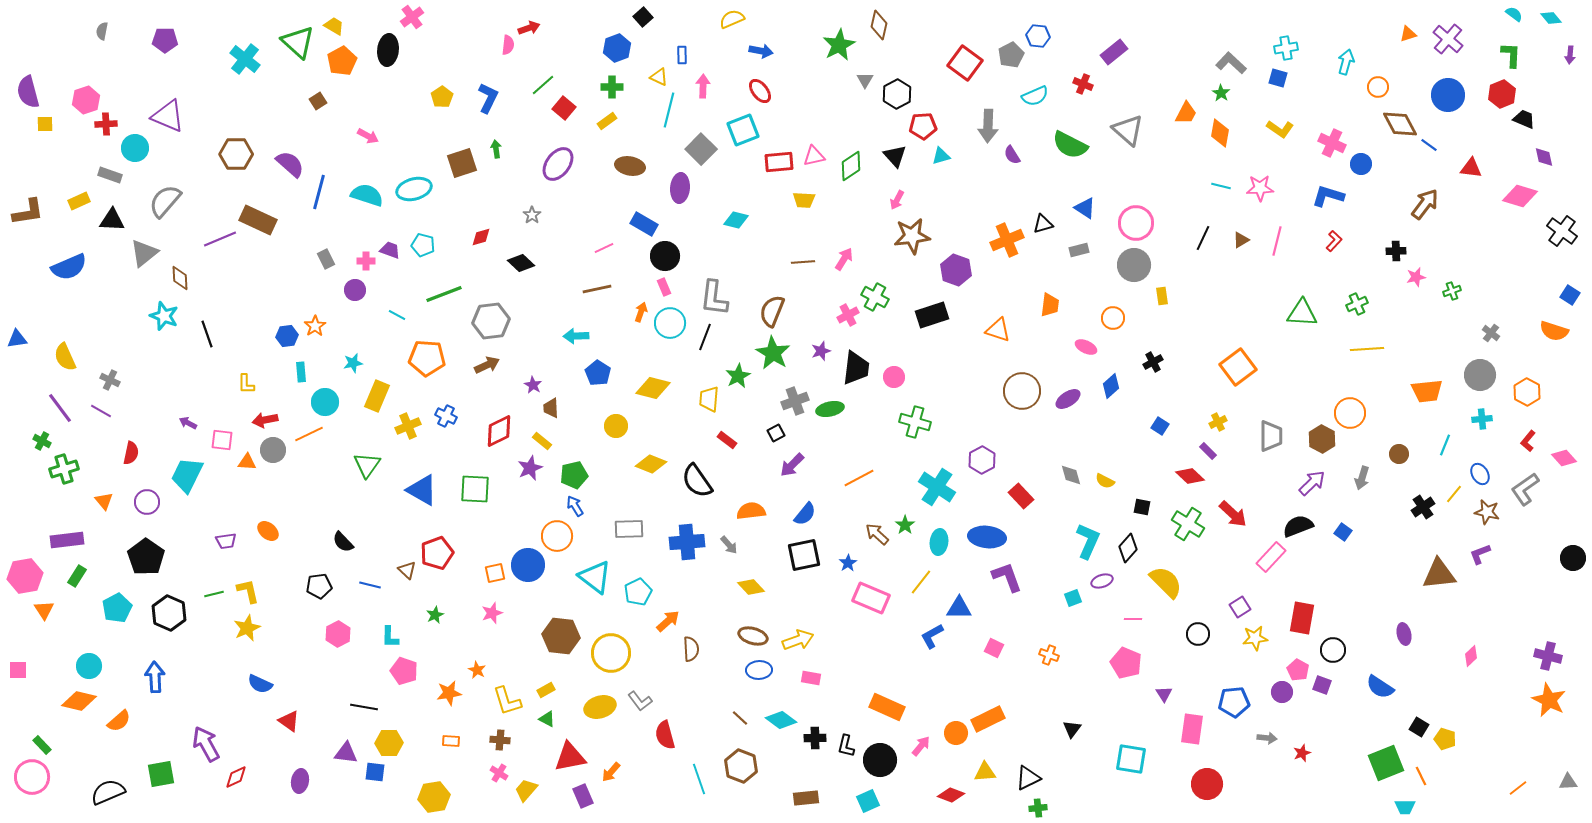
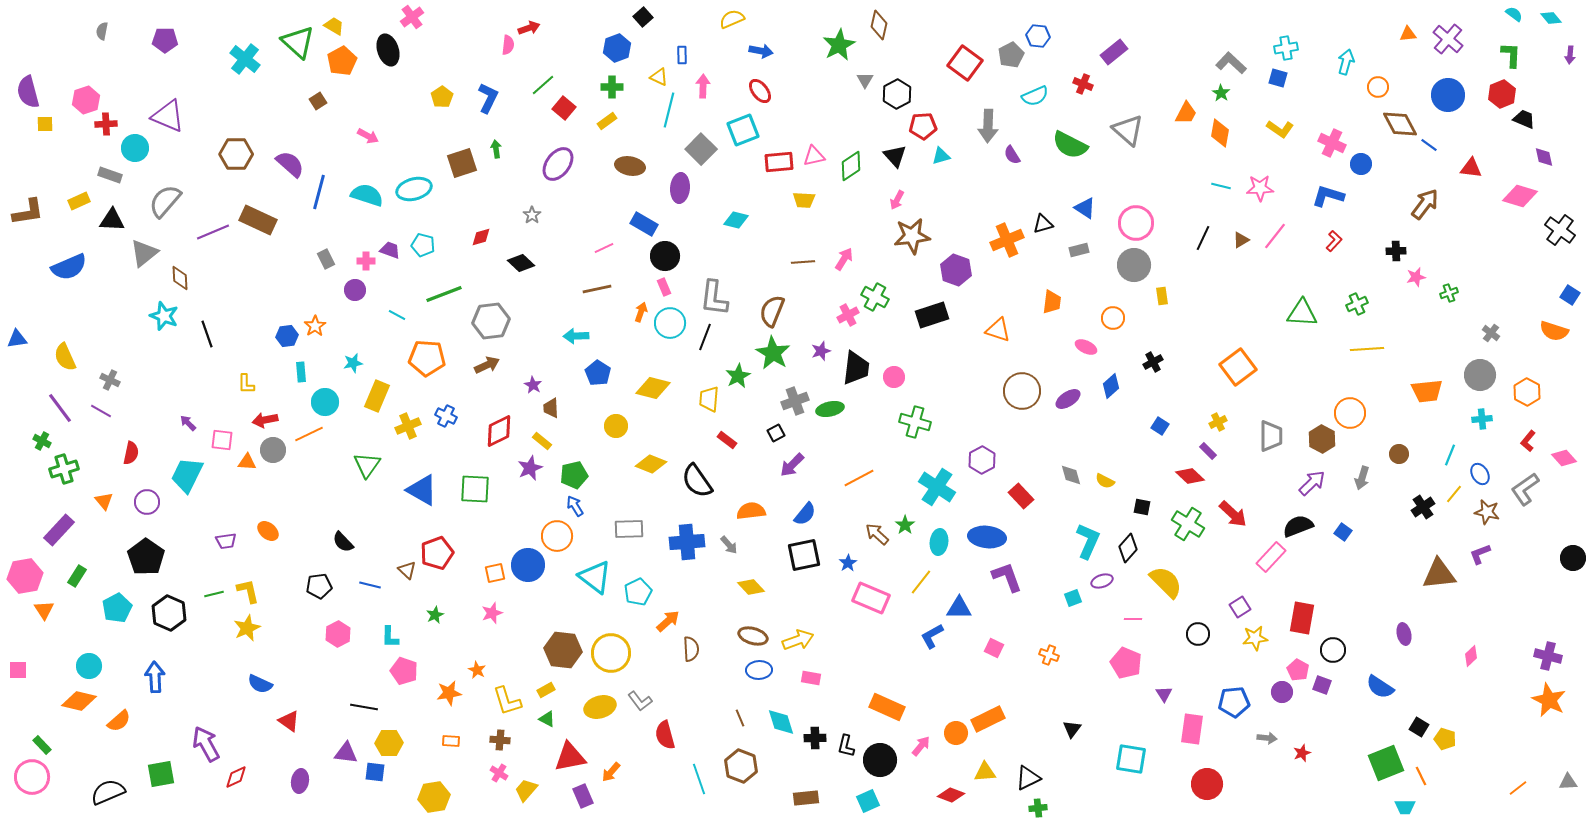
orange triangle at (1408, 34): rotated 12 degrees clockwise
black ellipse at (388, 50): rotated 24 degrees counterclockwise
black cross at (1562, 231): moved 2 px left, 1 px up
purple line at (220, 239): moved 7 px left, 7 px up
pink line at (1277, 241): moved 2 px left, 5 px up; rotated 24 degrees clockwise
green cross at (1452, 291): moved 3 px left, 2 px down
orange trapezoid at (1050, 305): moved 2 px right, 3 px up
purple arrow at (188, 423): rotated 18 degrees clockwise
cyan line at (1445, 445): moved 5 px right, 10 px down
purple rectangle at (67, 540): moved 8 px left, 10 px up; rotated 40 degrees counterclockwise
brown hexagon at (561, 636): moved 2 px right, 14 px down
brown line at (740, 718): rotated 24 degrees clockwise
cyan diamond at (781, 720): moved 2 px down; rotated 36 degrees clockwise
